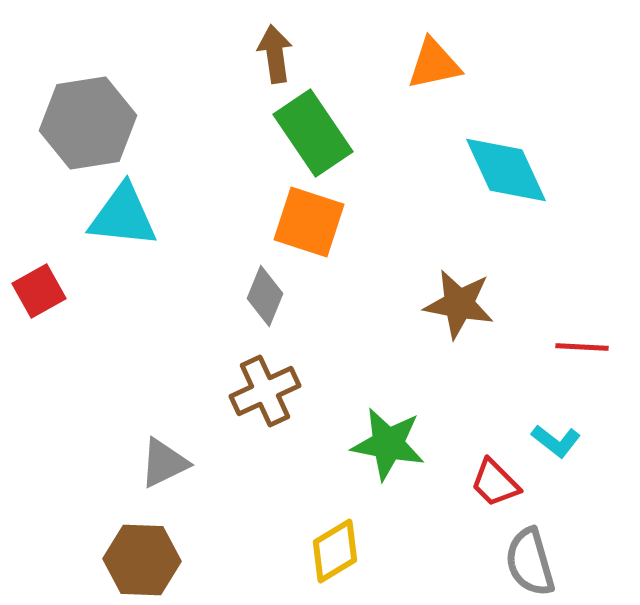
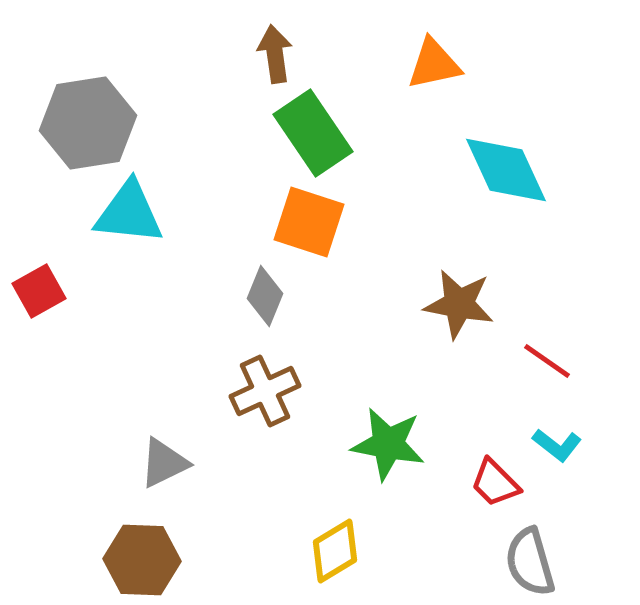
cyan triangle: moved 6 px right, 3 px up
red line: moved 35 px left, 14 px down; rotated 32 degrees clockwise
cyan L-shape: moved 1 px right, 4 px down
